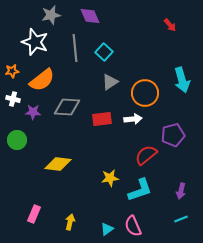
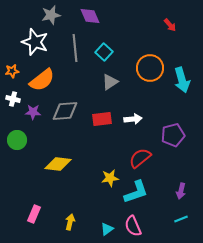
orange circle: moved 5 px right, 25 px up
gray diamond: moved 2 px left, 4 px down; rotated 8 degrees counterclockwise
red semicircle: moved 6 px left, 3 px down
cyan L-shape: moved 4 px left, 2 px down
